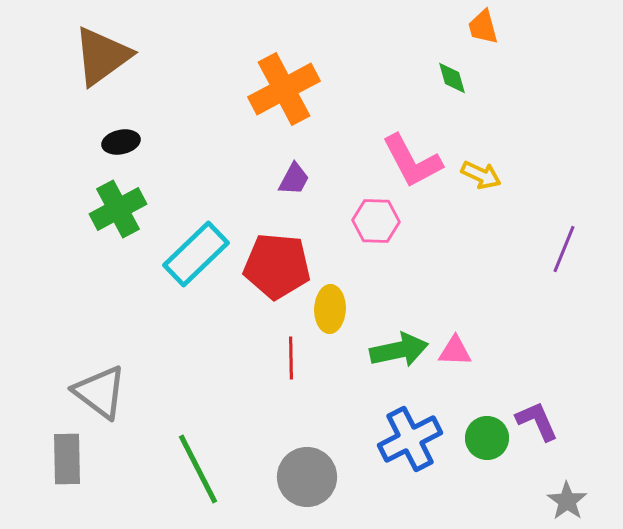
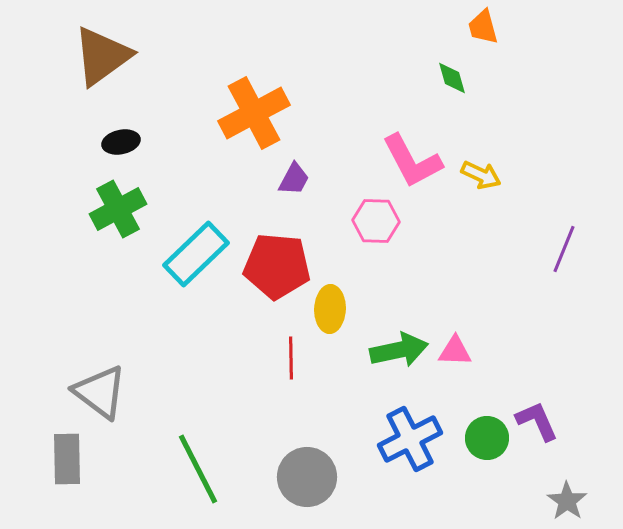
orange cross: moved 30 px left, 24 px down
